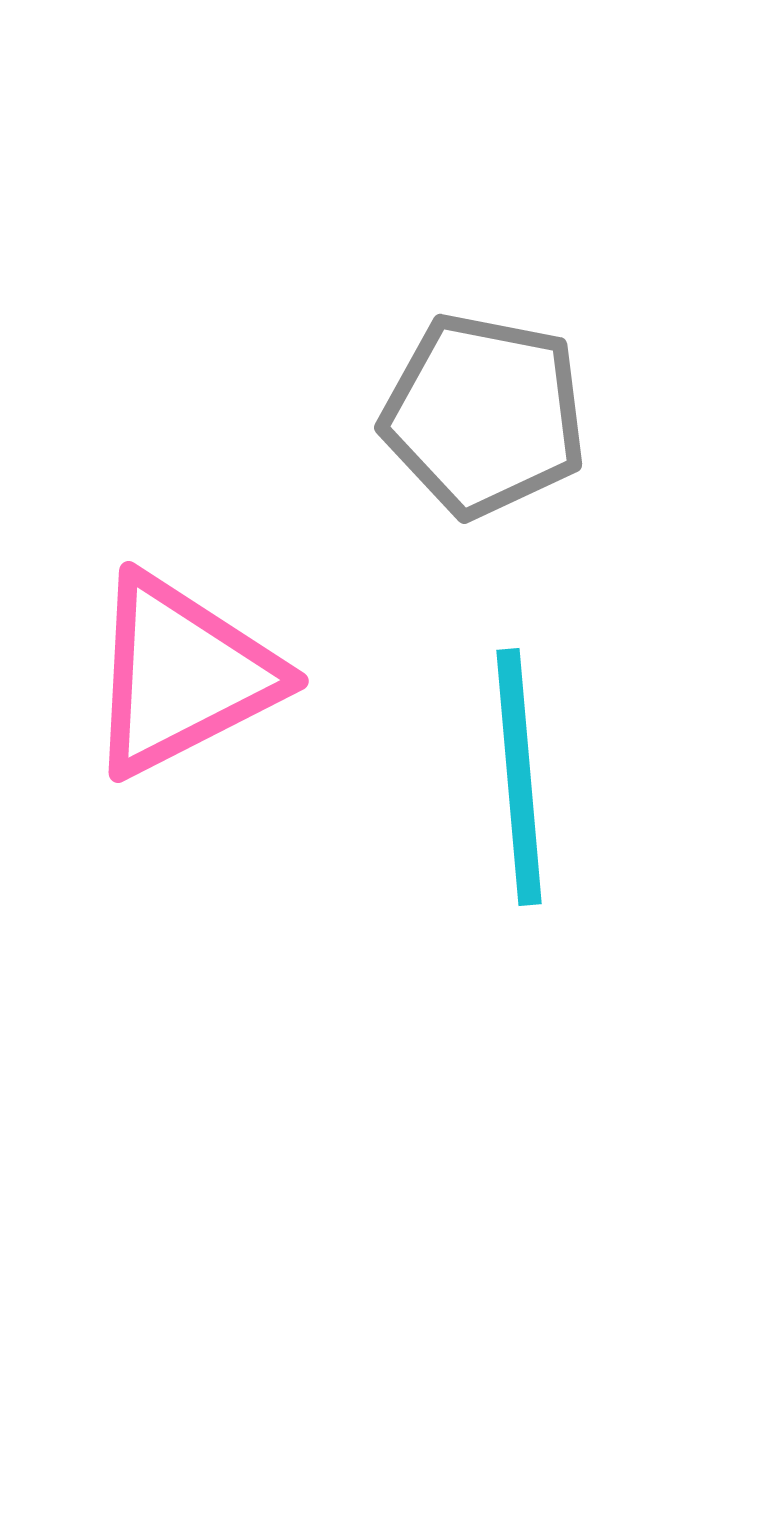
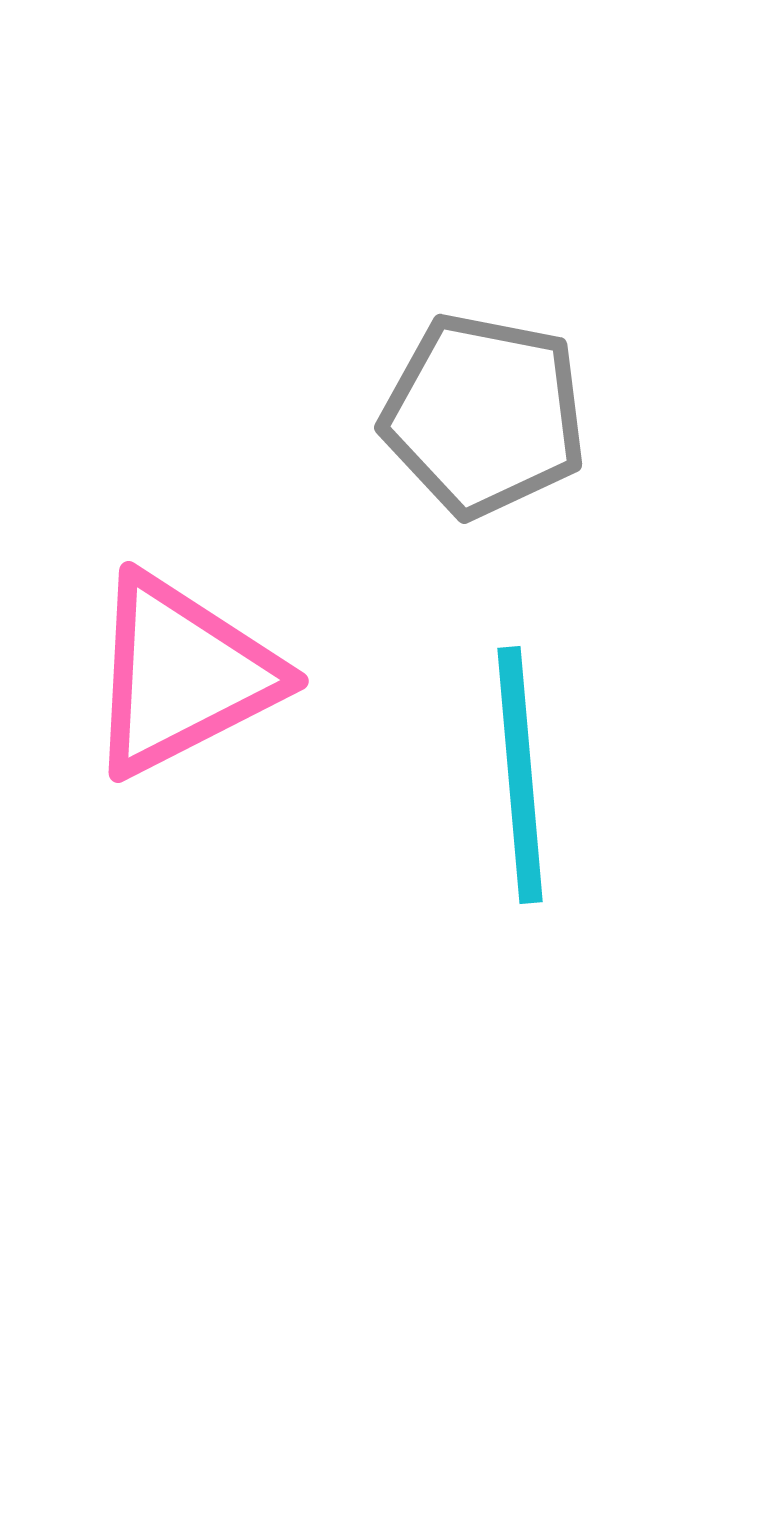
cyan line: moved 1 px right, 2 px up
